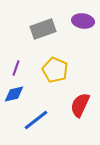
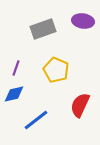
yellow pentagon: moved 1 px right
